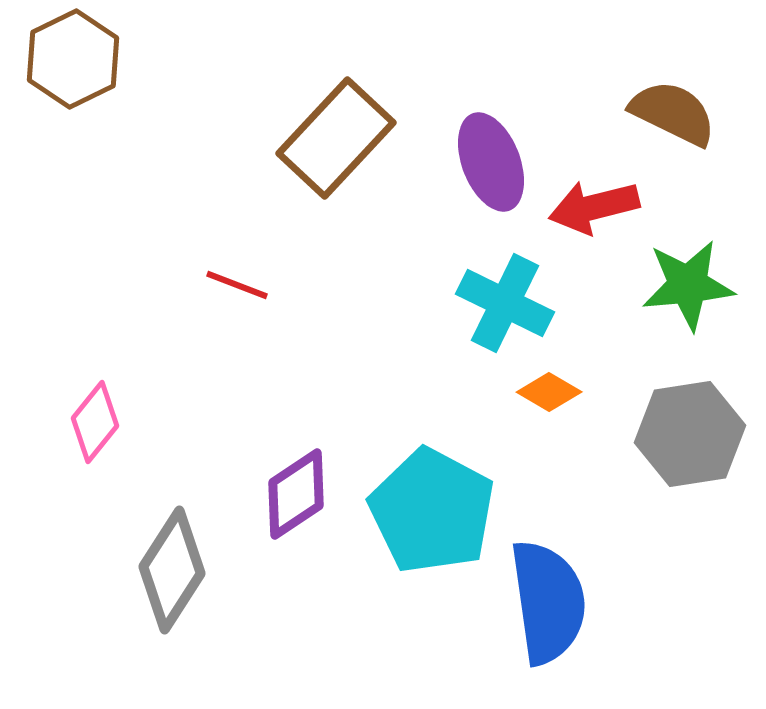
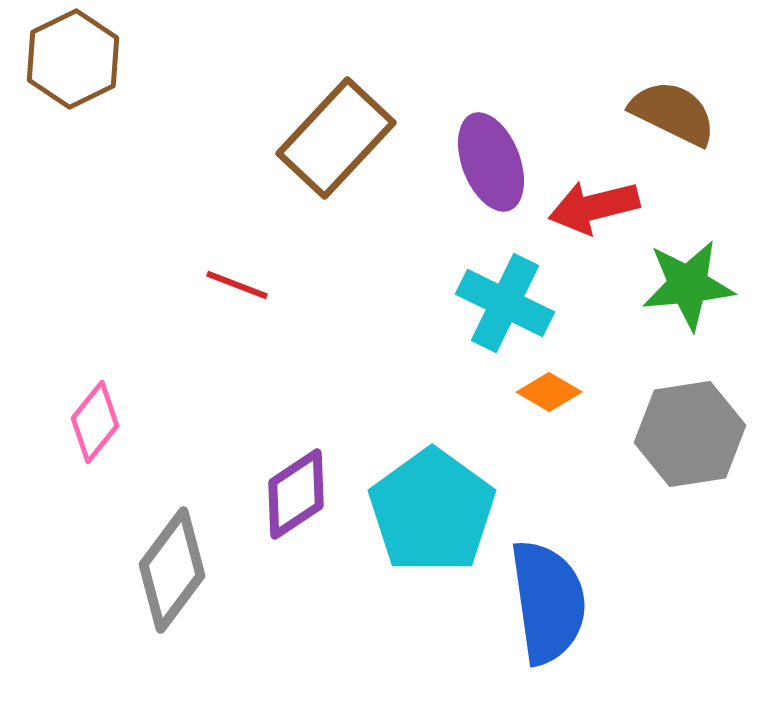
cyan pentagon: rotated 8 degrees clockwise
gray diamond: rotated 4 degrees clockwise
